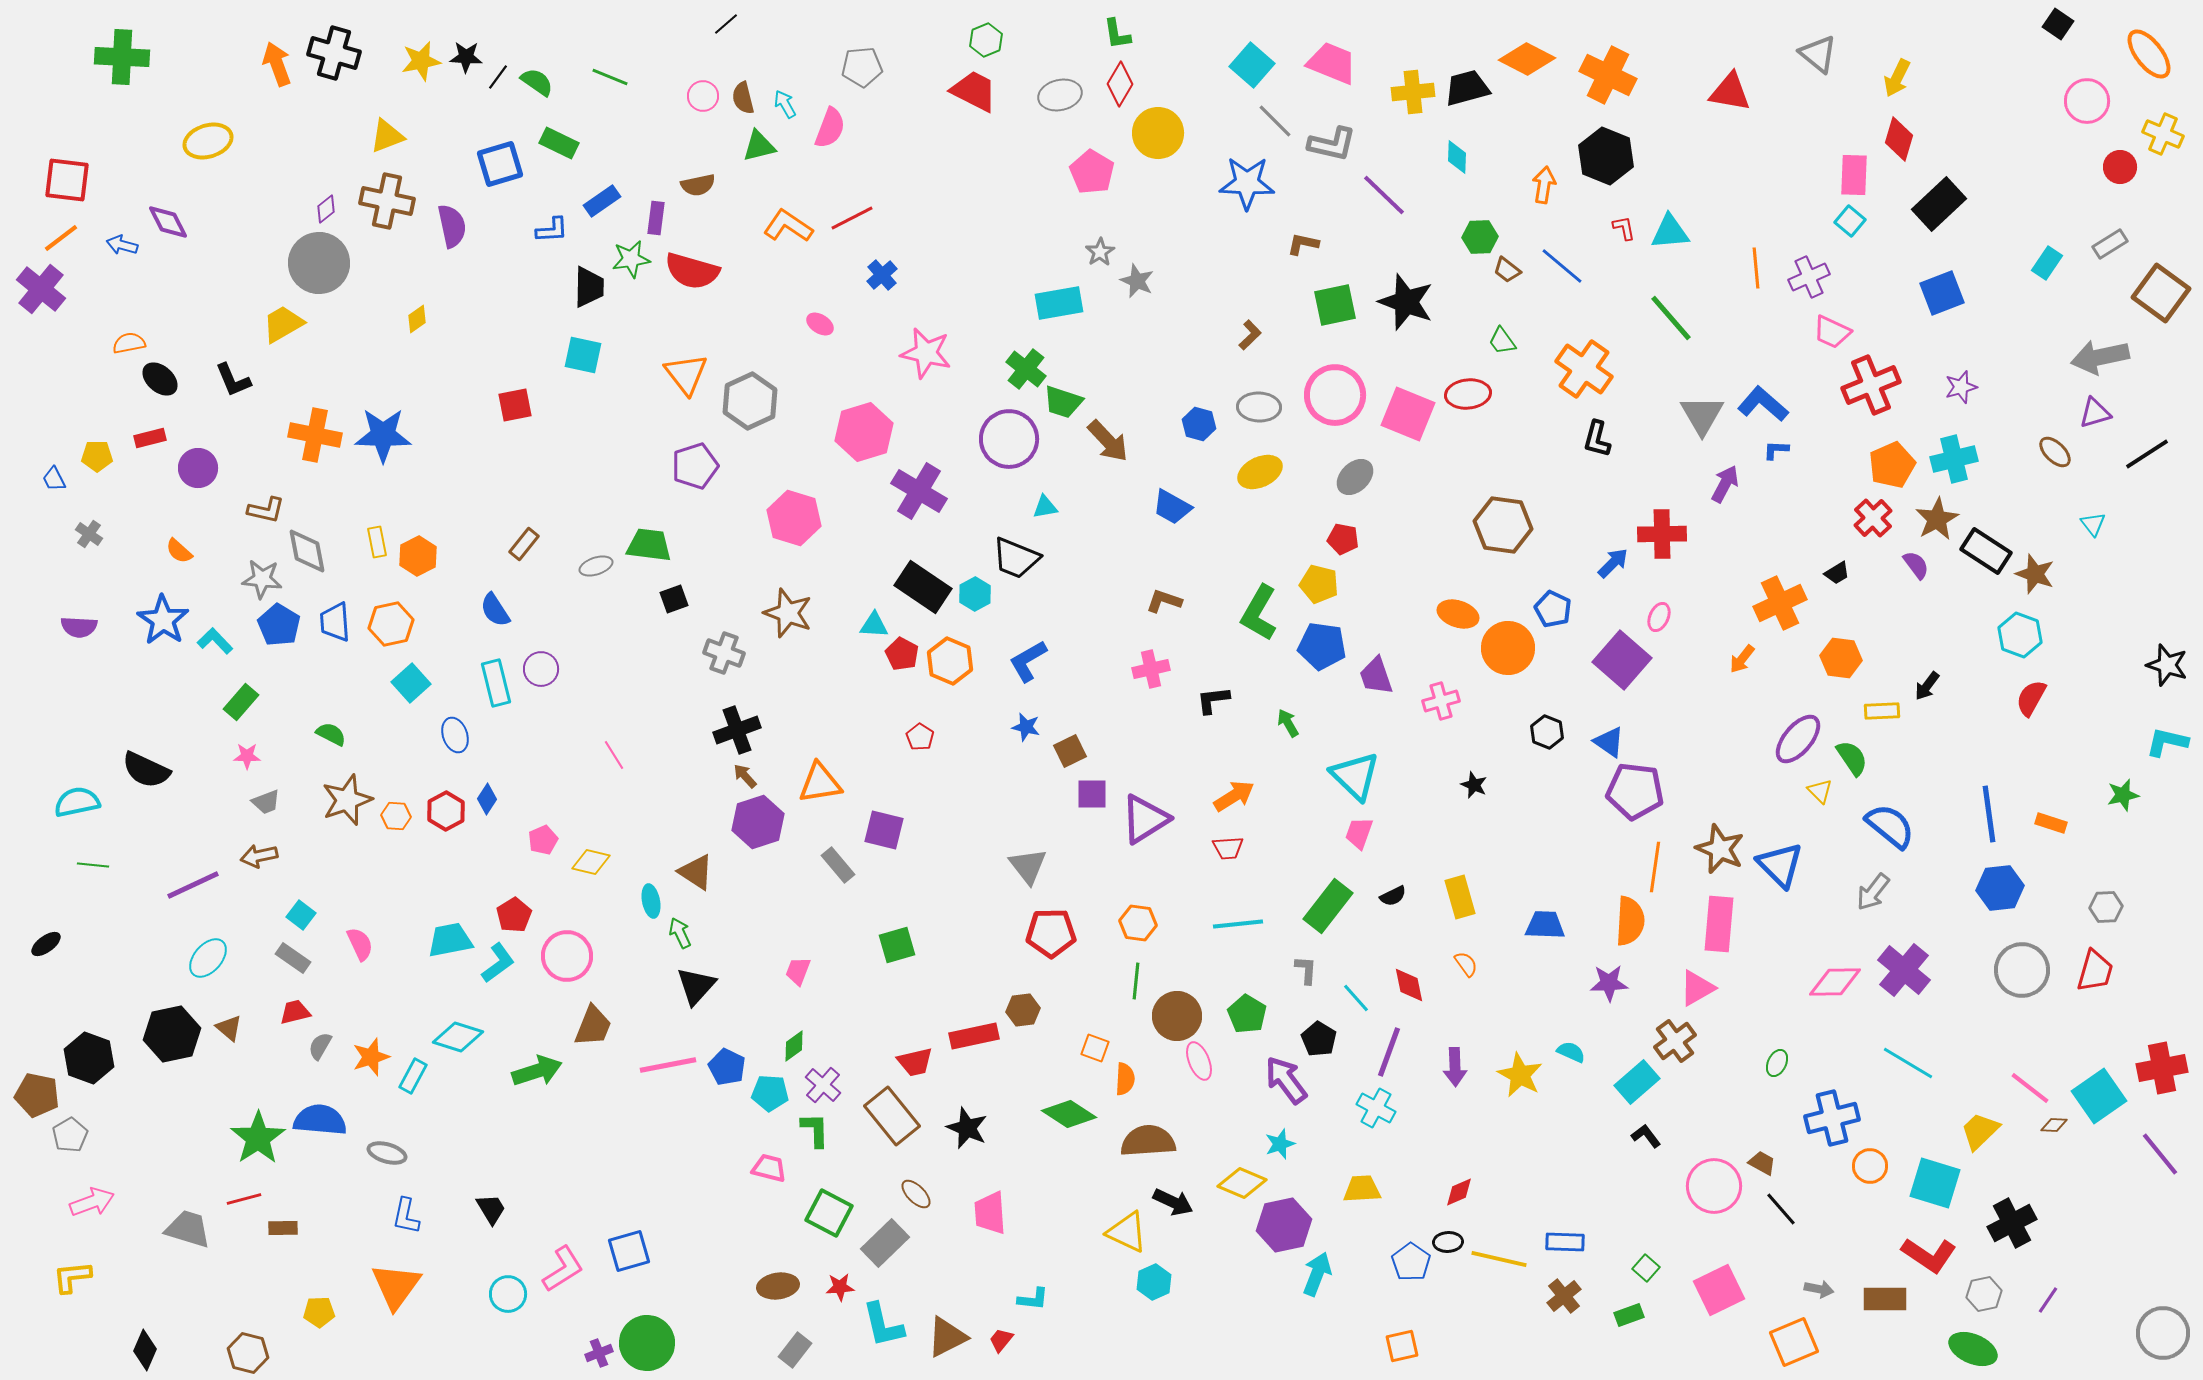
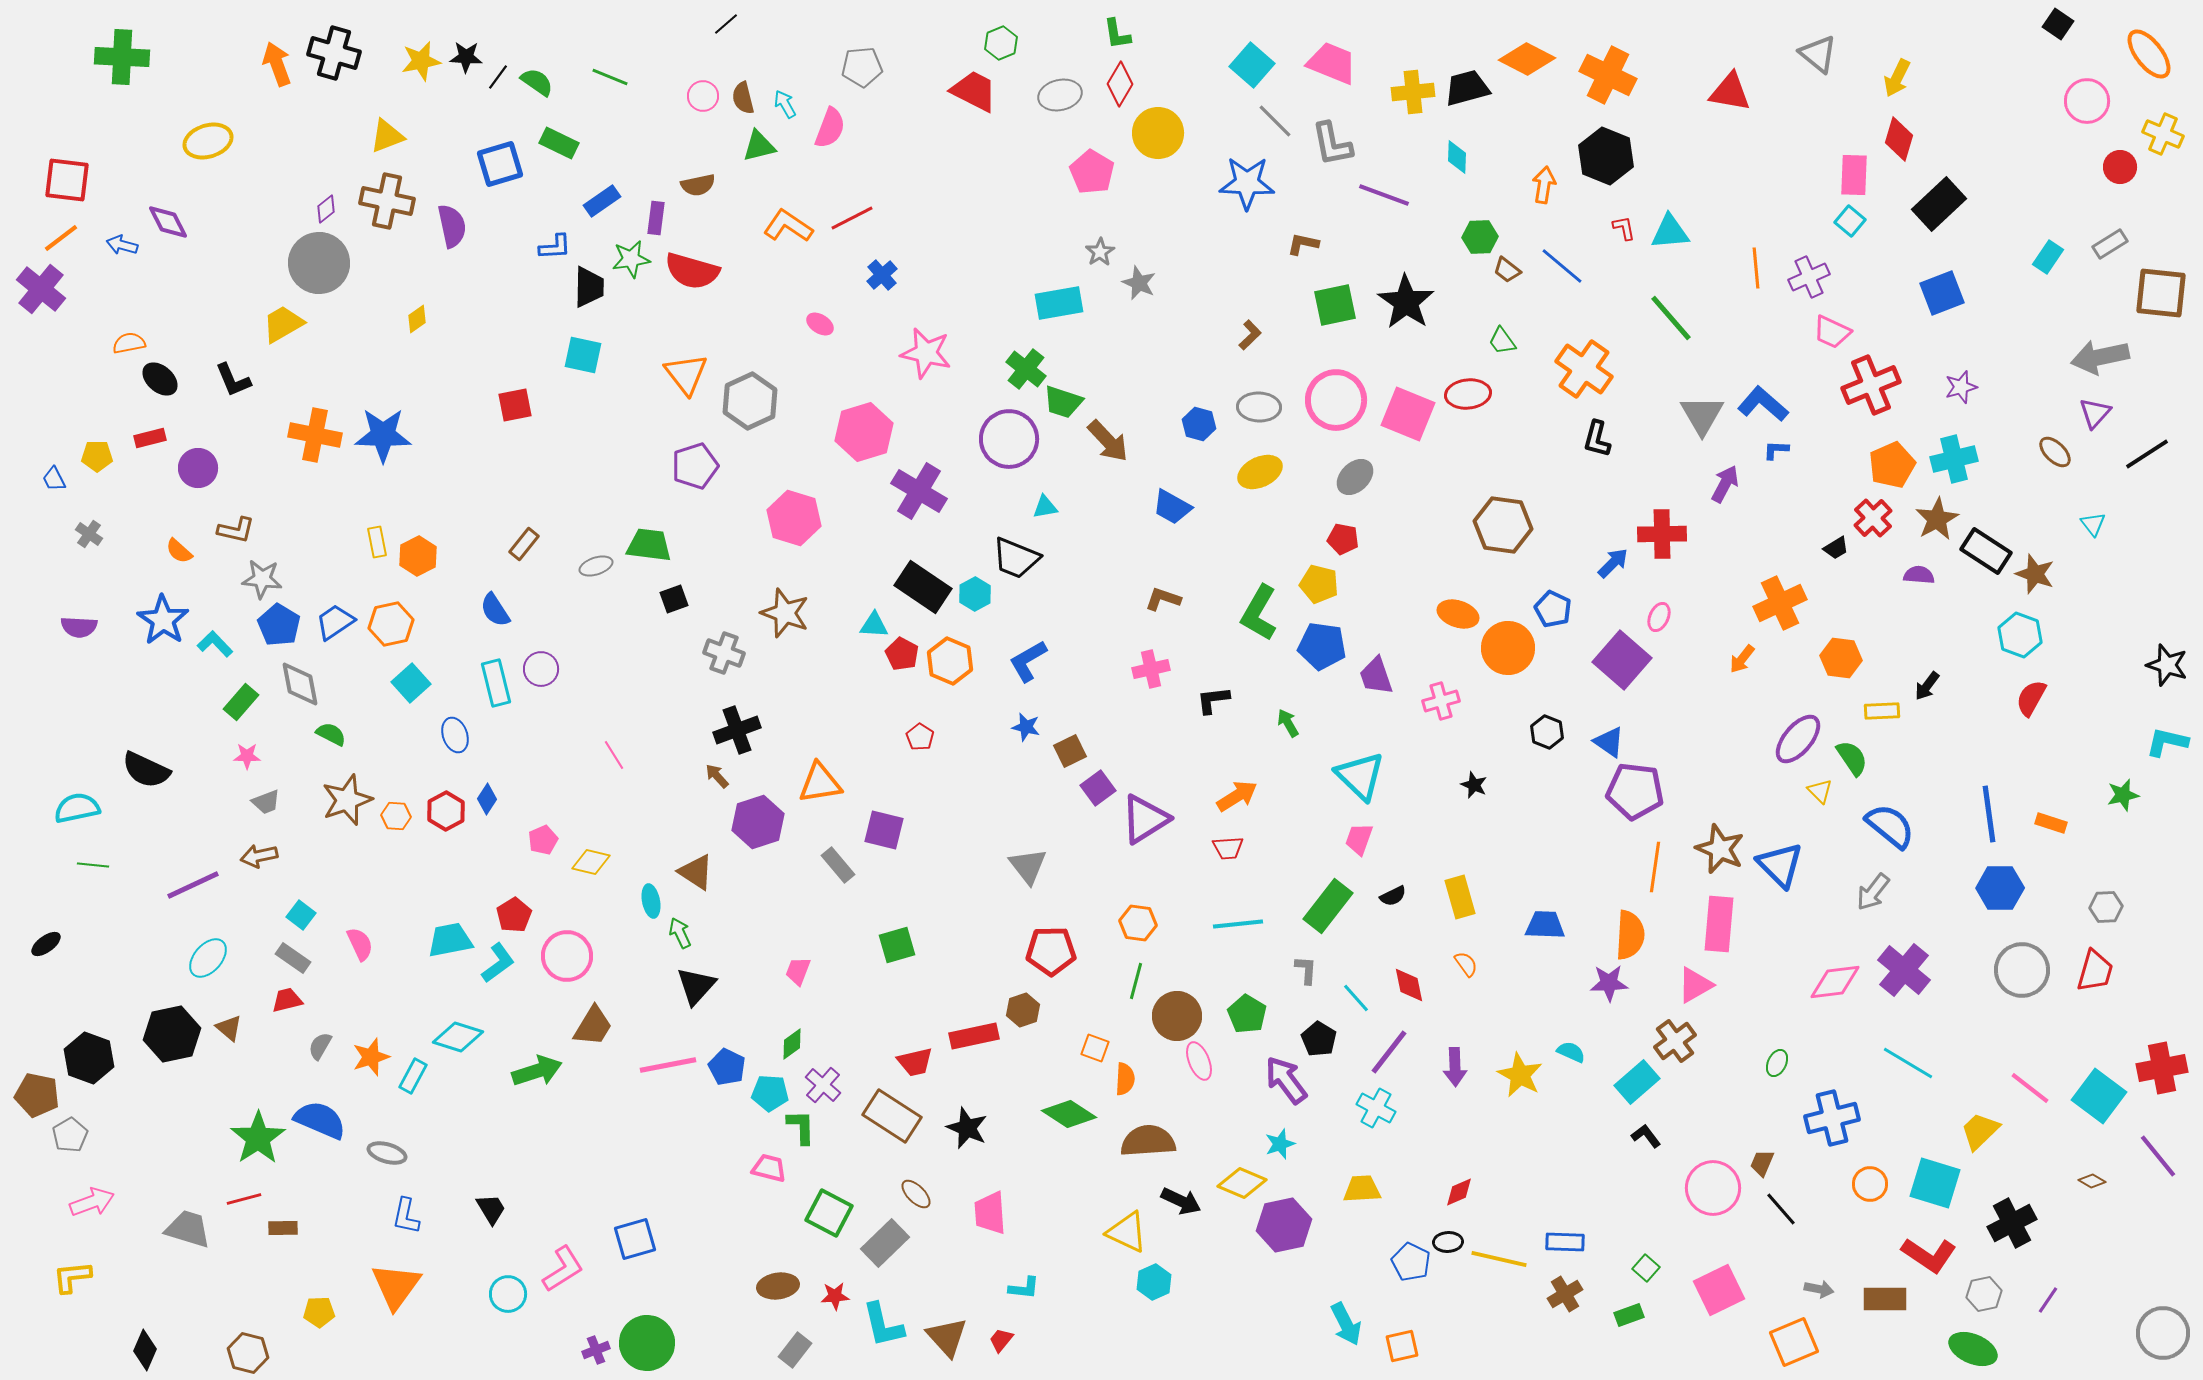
green hexagon at (986, 40): moved 15 px right, 3 px down
gray L-shape at (1332, 144): rotated 66 degrees clockwise
purple line at (1384, 195): rotated 24 degrees counterclockwise
blue L-shape at (552, 230): moved 3 px right, 17 px down
cyan rectangle at (2047, 263): moved 1 px right, 6 px up
gray star at (1137, 281): moved 2 px right, 2 px down
brown square at (2161, 293): rotated 30 degrees counterclockwise
black star at (1406, 302): rotated 14 degrees clockwise
pink circle at (1335, 395): moved 1 px right, 5 px down
purple triangle at (2095, 413): rotated 32 degrees counterclockwise
brown L-shape at (266, 510): moved 30 px left, 20 px down
gray diamond at (307, 551): moved 7 px left, 133 px down
purple semicircle at (1916, 565): moved 3 px right, 10 px down; rotated 48 degrees counterclockwise
black trapezoid at (1837, 573): moved 1 px left, 25 px up
brown L-shape at (1164, 601): moved 1 px left, 2 px up
brown star at (788, 613): moved 3 px left
blue trapezoid at (335, 622): rotated 60 degrees clockwise
cyan L-shape at (215, 641): moved 3 px down
brown arrow at (745, 776): moved 28 px left
cyan triangle at (1355, 776): moved 5 px right
purple square at (1092, 794): moved 6 px right, 6 px up; rotated 36 degrees counterclockwise
orange arrow at (1234, 796): moved 3 px right
cyan semicircle at (77, 802): moved 6 px down
pink trapezoid at (1359, 833): moved 6 px down
blue hexagon at (2000, 888): rotated 6 degrees clockwise
orange semicircle at (1630, 921): moved 14 px down
red pentagon at (1051, 933): moved 18 px down
green line at (1136, 981): rotated 9 degrees clockwise
pink diamond at (1835, 982): rotated 6 degrees counterclockwise
pink triangle at (1697, 988): moved 2 px left, 3 px up
brown hexagon at (1023, 1010): rotated 12 degrees counterclockwise
red trapezoid at (295, 1012): moved 8 px left, 12 px up
brown trapezoid at (593, 1026): rotated 9 degrees clockwise
green diamond at (794, 1046): moved 2 px left, 2 px up
purple line at (1389, 1052): rotated 18 degrees clockwise
cyan square at (2099, 1096): rotated 18 degrees counterclockwise
brown rectangle at (892, 1116): rotated 18 degrees counterclockwise
blue semicircle at (320, 1120): rotated 18 degrees clockwise
brown diamond at (2054, 1125): moved 38 px right, 56 px down; rotated 28 degrees clockwise
green L-shape at (815, 1130): moved 14 px left, 3 px up
purple line at (2160, 1154): moved 2 px left, 2 px down
brown trapezoid at (1762, 1163): rotated 96 degrees counterclockwise
orange circle at (1870, 1166): moved 18 px down
pink circle at (1714, 1186): moved 1 px left, 2 px down
black arrow at (1173, 1202): moved 8 px right, 1 px up
blue square at (629, 1251): moved 6 px right, 12 px up
blue pentagon at (1411, 1262): rotated 9 degrees counterclockwise
cyan arrow at (1317, 1274): moved 29 px right, 50 px down; rotated 132 degrees clockwise
red star at (840, 1287): moved 5 px left, 9 px down
brown cross at (1564, 1296): moved 1 px right, 2 px up; rotated 8 degrees clockwise
cyan L-shape at (1033, 1299): moved 9 px left, 11 px up
brown triangle at (947, 1337): rotated 45 degrees counterclockwise
purple cross at (599, 1353): moved 3 px left, 3 px up
